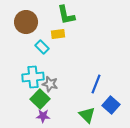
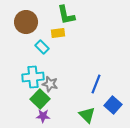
yellow rectangle: moved 1 px up
blue square: moved 2 px right
